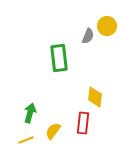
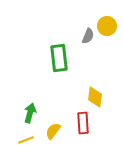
red rectangle: rotated 10 degrees counterclockwise
